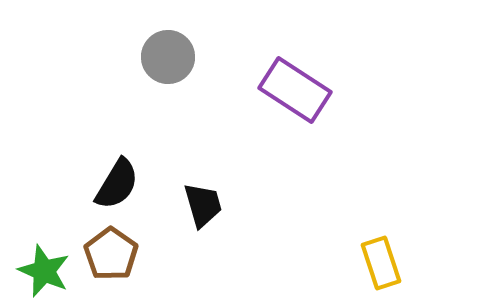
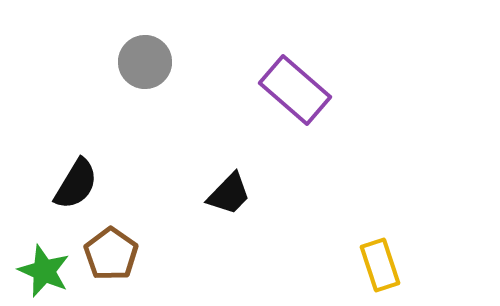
gray circle: moved 23 px left, 5 px down
purple rectangle: rotated 8 degrees clockwise
black semicircle: moved 41 px left
black trapezoid: moved 26 px right, 11 px up; rotated 60 degrees clockwise
yellow rectangle: moved 1 px left, 2 px down
